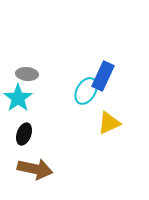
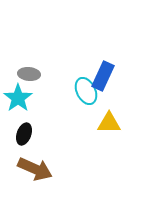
gray ellipse: moved 2 px right
cyan ellipse: rotated 56 degrees counterclockwise
yellow triangle: rotated 25 degrees clockwise
brown arrow: rotated 12 degrees clockwise
